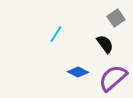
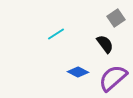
cyan line: rotated 24 degrees clockwise
